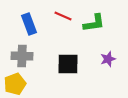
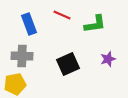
red line: moved 1 px left, 1 px up
green L-shape: moved 1 px right, 1 px down
black square: rotated 25 degrees counterclockwise
yellow pentagon: rotated 10 degrees clockwise
